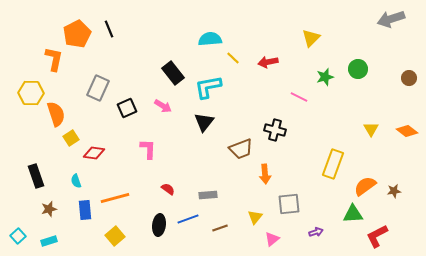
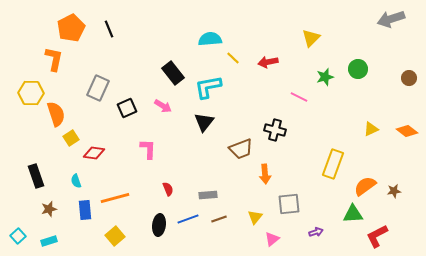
orange pentagon at (77, 34): moved 6 px left, 6 px up
yellow triangle at (371, 129): rotated 35 degrees clockwise
red semicircle at (168, 189): rotated 32 degrees clockwise
brown line at (220, 228): moved 1 px left, 9 px up
